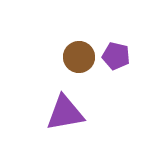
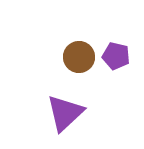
purple triangle: rotated 33 degrees counterclockwise
